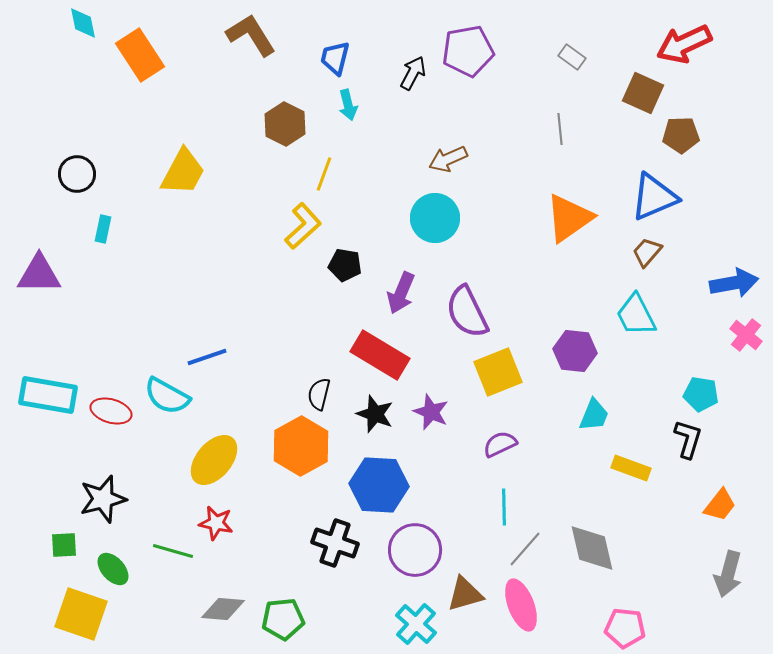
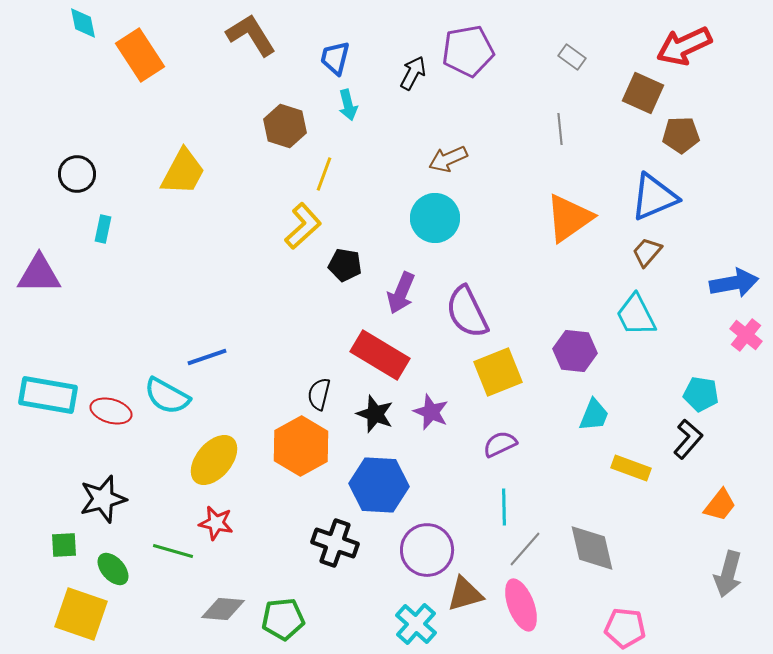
red arrow at (684, 44): moved 2 px down
brown hexagon at (285, 124): moved 2 px down; rotated 9 degrees counterclockwise
black L-shape at (688, 439): rotated 24 degrees clockwise
purple circle at (415, 550): moved 12 px right
